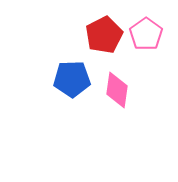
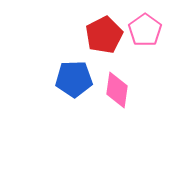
pink pentagon: moved 1 px left, 4 px up
blue pentagon: moved 2 px right
